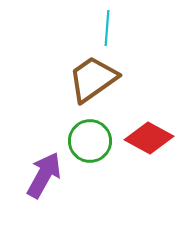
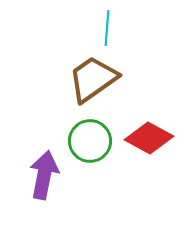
purple arrow: rotated 18 degrees counterclockwise
